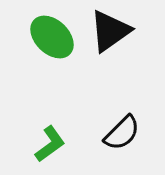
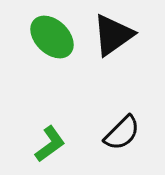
black triangle: moved 3 px right, 4 px down
